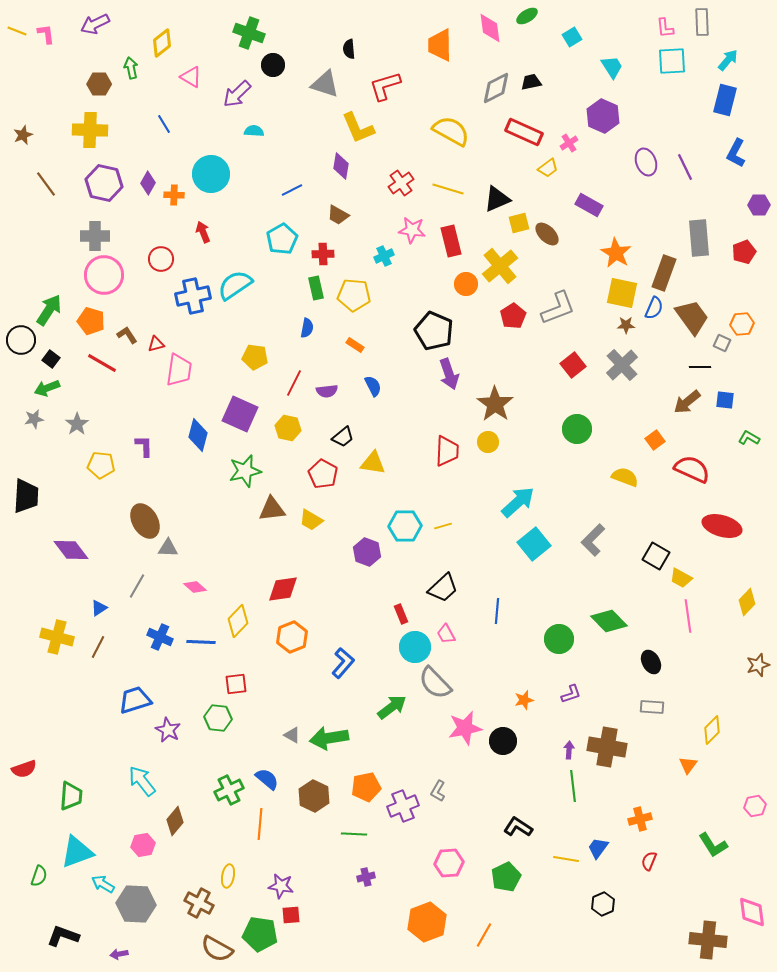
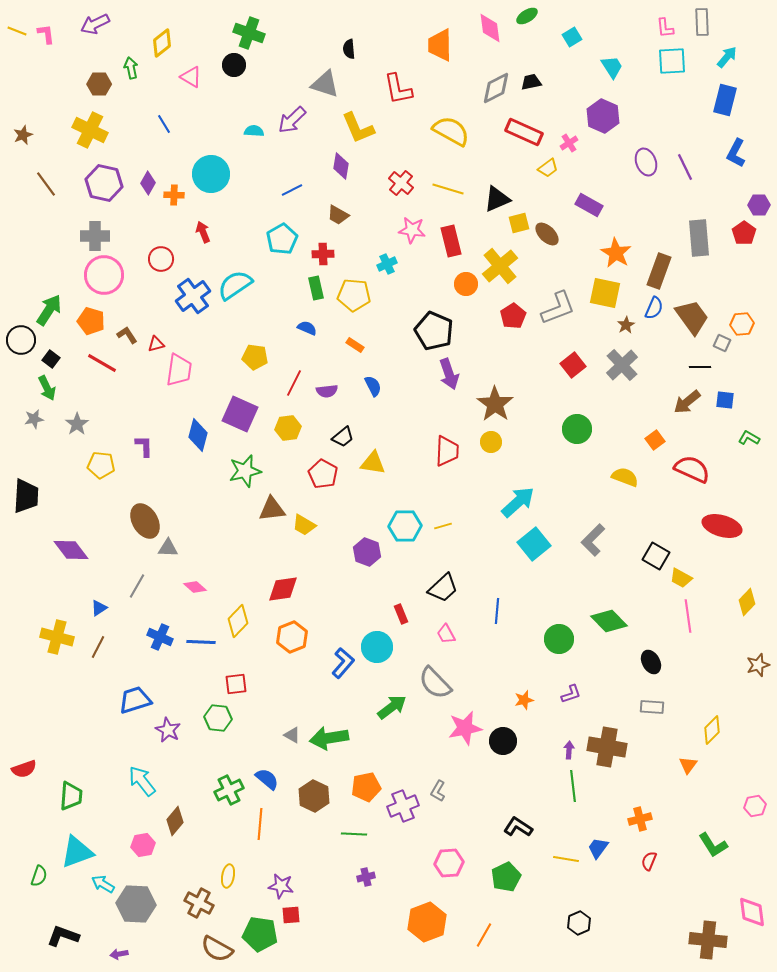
cyan arrow at (728, 60): moved 1 px left, 3 px up
black circle at (273, 65): moved 39 px left
red L-shape at (385, 86): moved 13 px right, 3 px down; rotated 84 degrees counterclockwise
purple arrow at (237, 94): moved 55 px right, 26 px down
yellow cross at (90, 130): rotated 24 degrees clockwise
red cross at (401, 183): rotated 15 degrees counterclockwise
red pentagon at (744, 252): moved 19 px up; rotated 15 degrees counterclockwise
cyan cross at (384, 256): moved 3 px right, 8 px down
brown rectangle at (664, 273): moved 5 px left, 2 px up
yellow square at (622, 293): moved 17 px left
blue cross at (193, 296): rotated 24 degrees counterclockwise
brown star at (626, 325): rotated 30 degrees counterclockwise
blue semicircle at (307, 328): rotated 78 degrees counterclockwise
green arrow at (47, 388): rotated 95 degrees counterclockwise
yellow hexagon at (288, 428): rotated 20 degrees counterclockwise
yellow circle at (488, 442): moved 3 px right
yellow trapezoid at (311, 520): moved 7 px left, 5 px down
cyan circle at (415, 647): moved 38 px left
black hexagon at (603, 904): moved 24 px left, 19 px down
